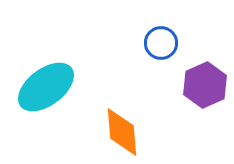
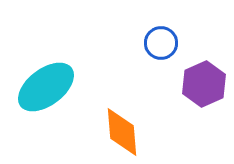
purple hexagon: moved 1 px left, 1 px up
